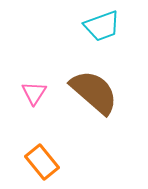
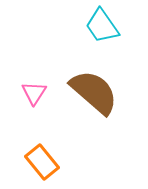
cyan trapezoid: rotated 75 degrees clockwise
